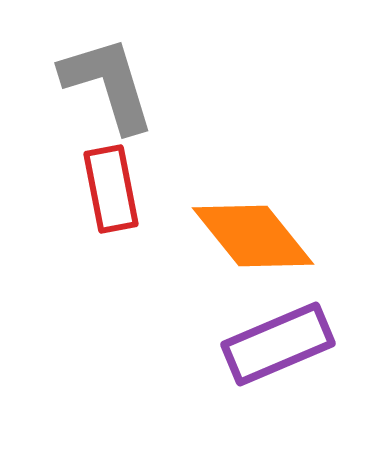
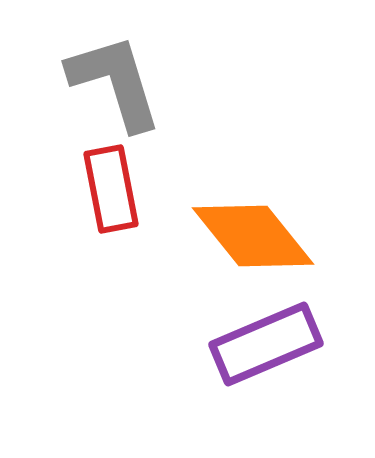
gray L-shape: moved 7 px right, 2 px up
purple rectangle: moved 12 px left
